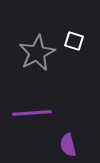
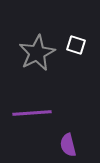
white square: moved 2 px right, 4 px down
